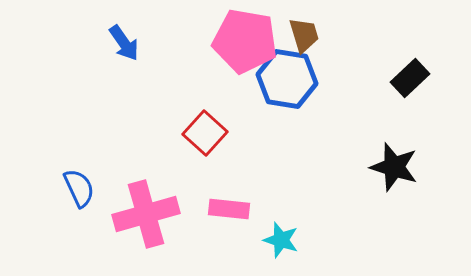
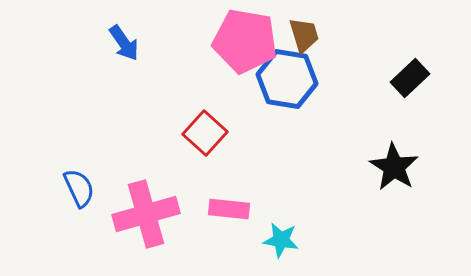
black star: rotated 15 degrees clockwise
cyan star: rotated 9 degrees counterclockwise
